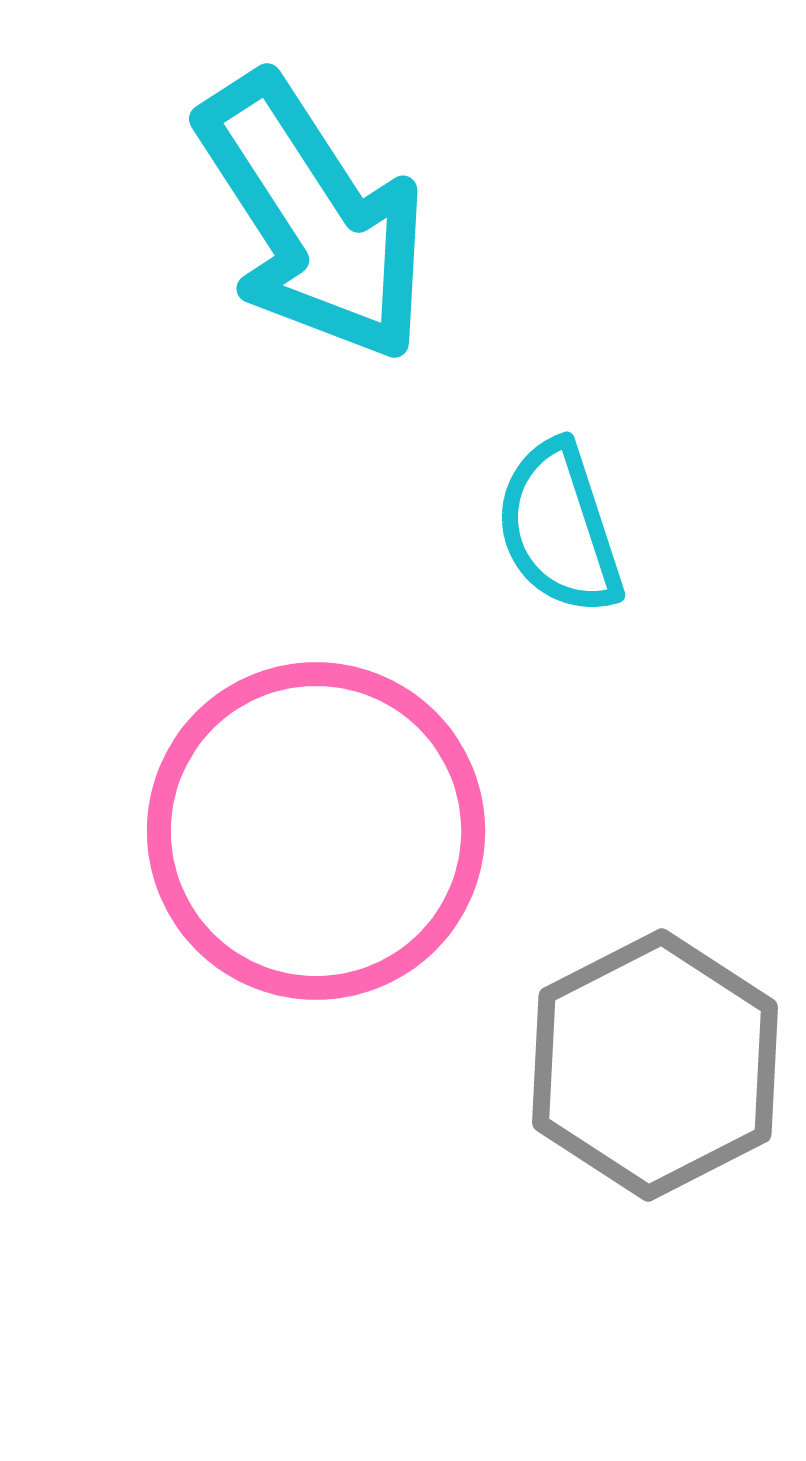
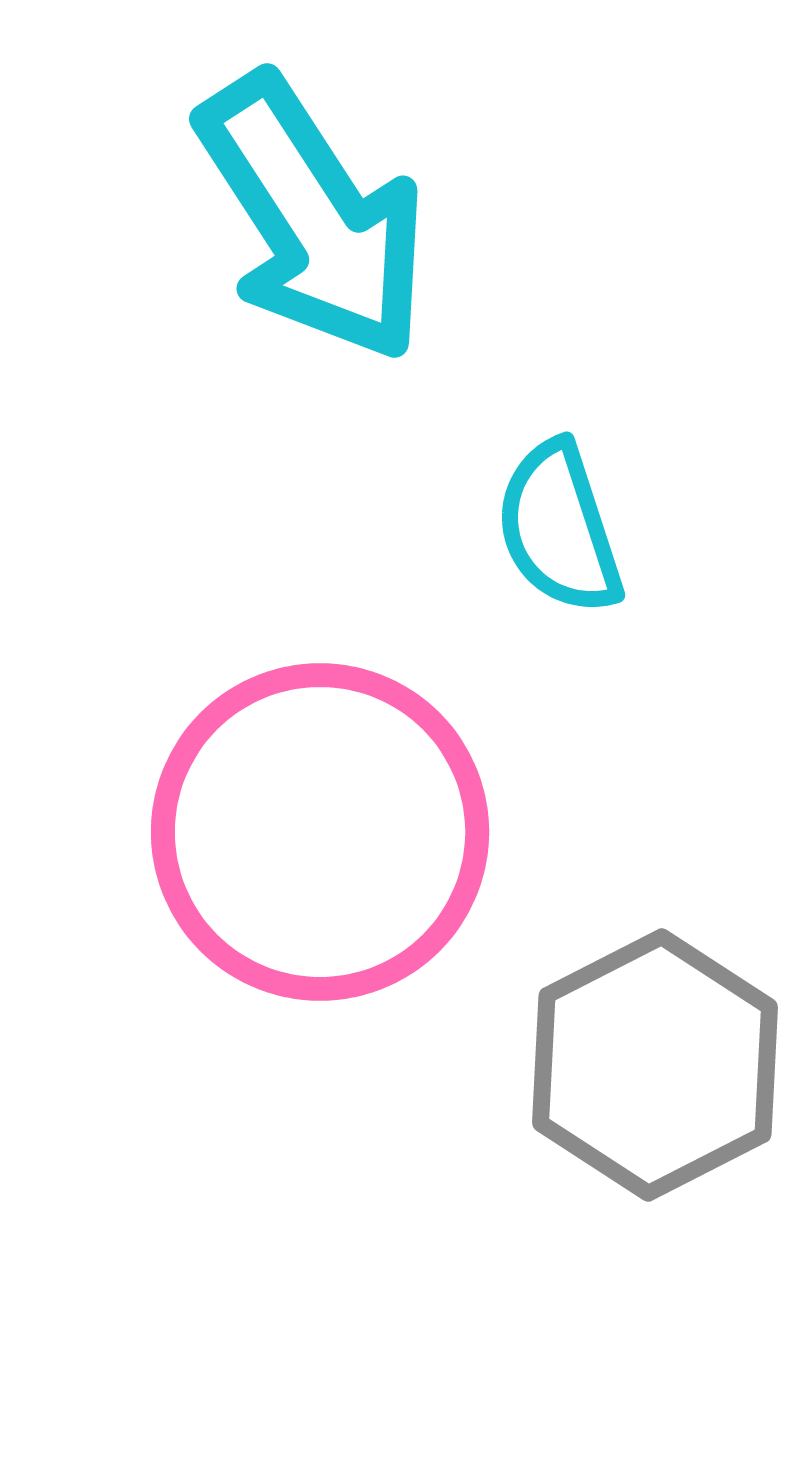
pink circle: moved 4 px right, 1 px down
